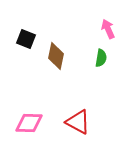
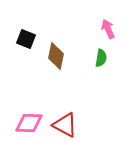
red triangle: moved 13 px left, 3 px down
